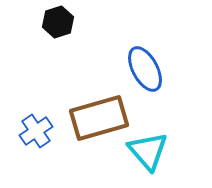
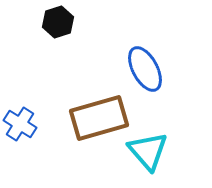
blue cross: moved 16 px left, 7 px up; rotated 24 degrees counterclockwise
